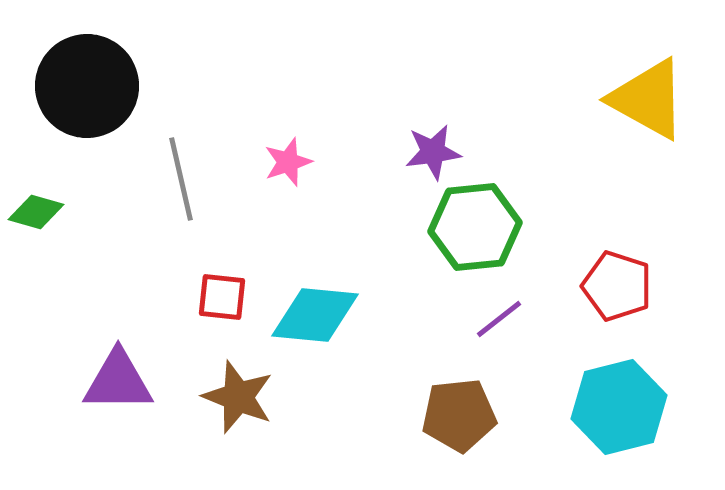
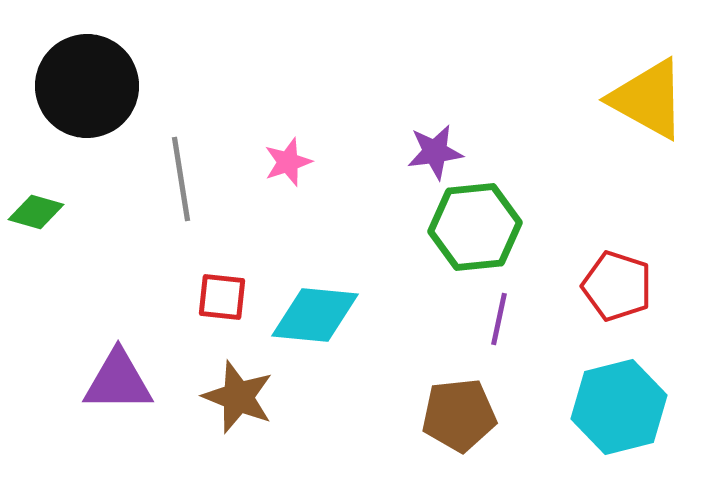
purple star: moved 2 px right
gray line: rotated 4 degrees clockwise
purple line: rotated 40 degrees counterclockwise
